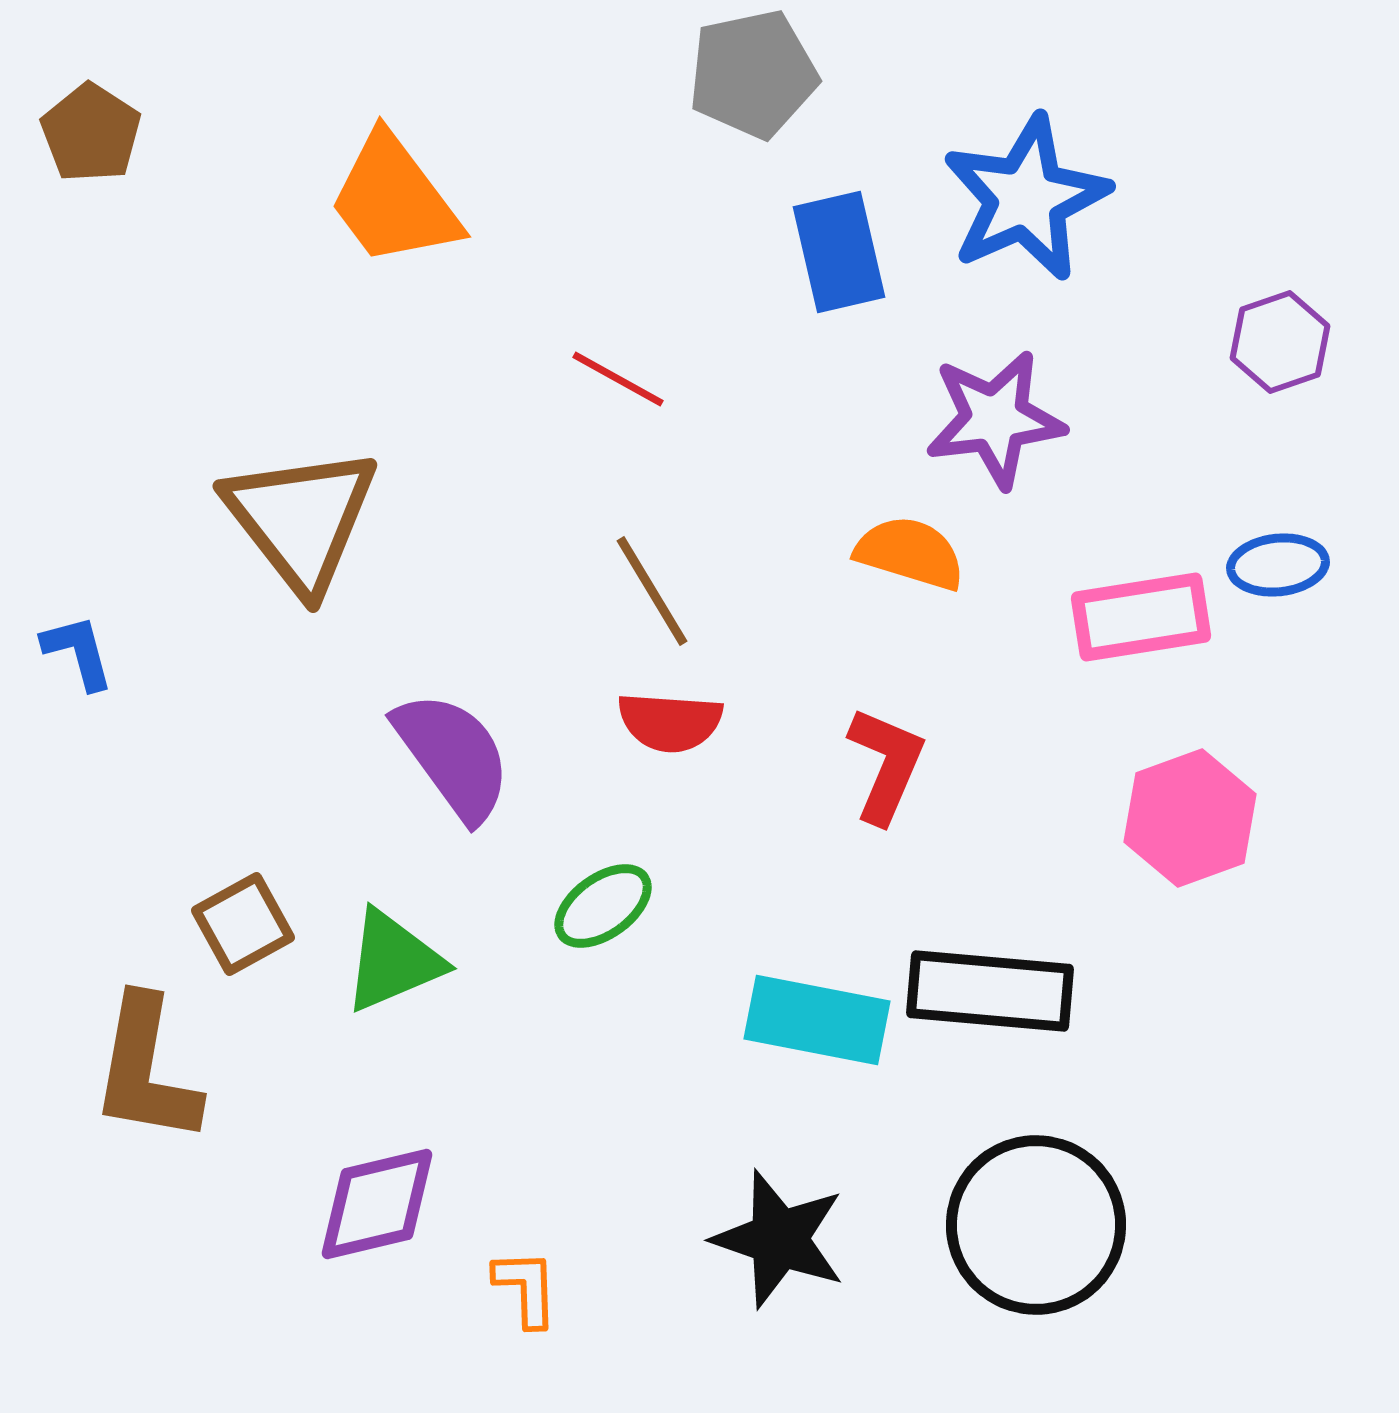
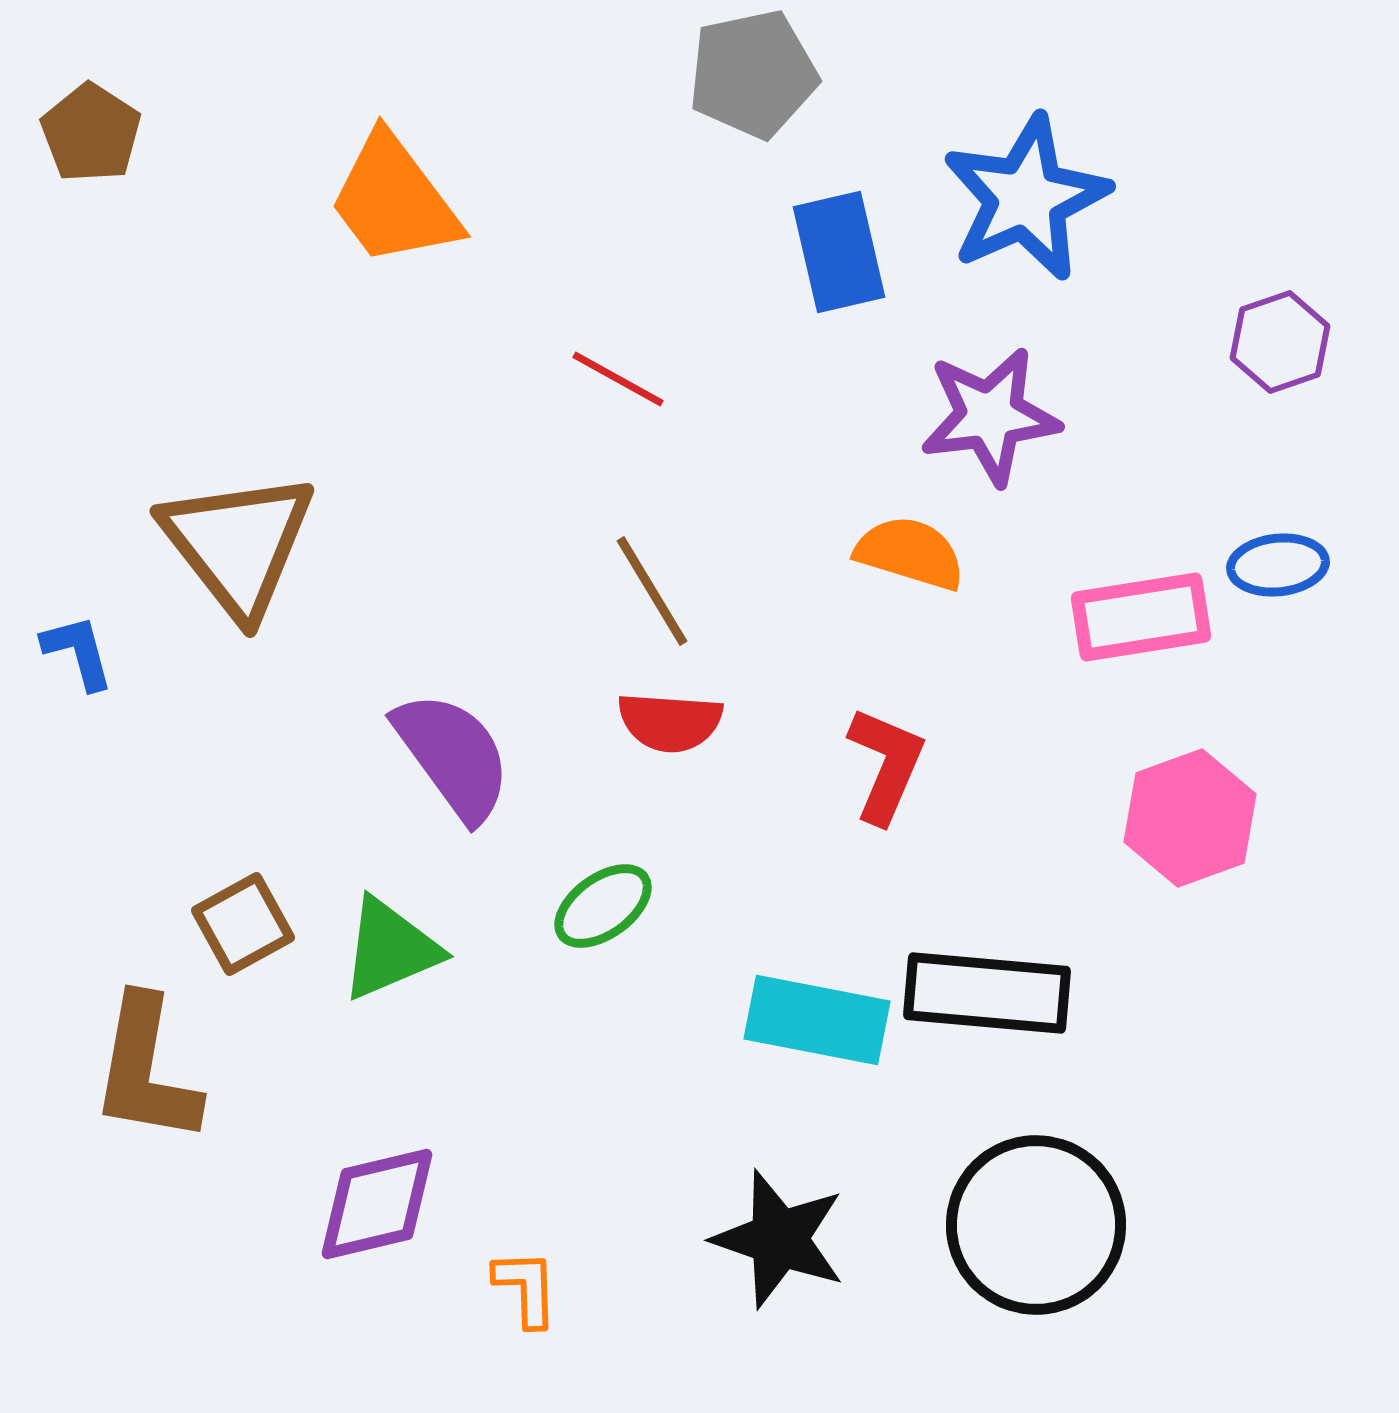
purple star: moved 5 px left, 3 px up
brown triangle: moved 63 px left, 25 px down
green triangle: moved 3 px left, 12 px up
black rectangle: moved 3 px left, 2 px down
